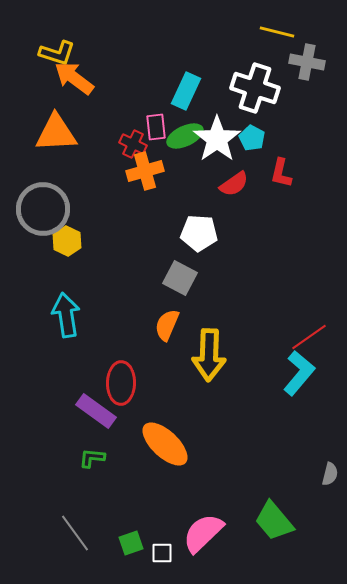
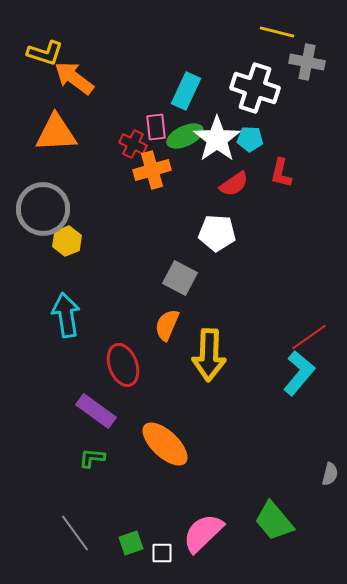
yellow L-shape: moved 12 px left
cyan pentagon: moved 2 px left, 1 px down; rotated 25 degrees counterclockwise
orange cross: moved 7 px right, 1 px up
white pentagon: moved 18 px right
yellow hexagon: rotated 12 degrees clockwise
red ellipse: moved 2 px right, 18 px up; rotated 21 degrees counterclockwise
